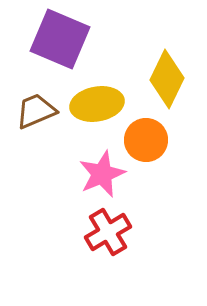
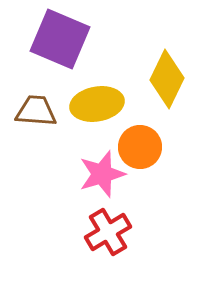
brown trapezoid: rotated 27 degrees clockwise
orange circle: moved 6 px left, 7 px down
pink star: rotated 6 degrees clockwise
